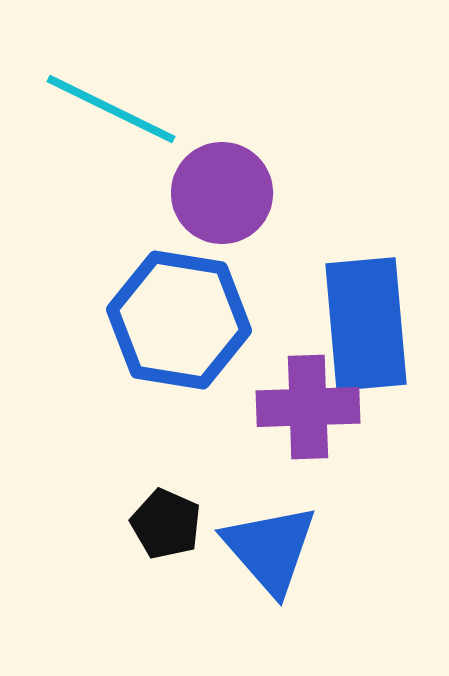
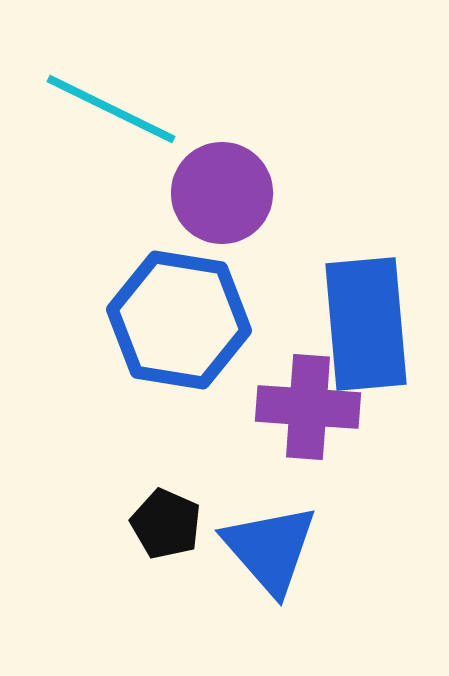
purple cross: rotated 6 degrees clockwise
